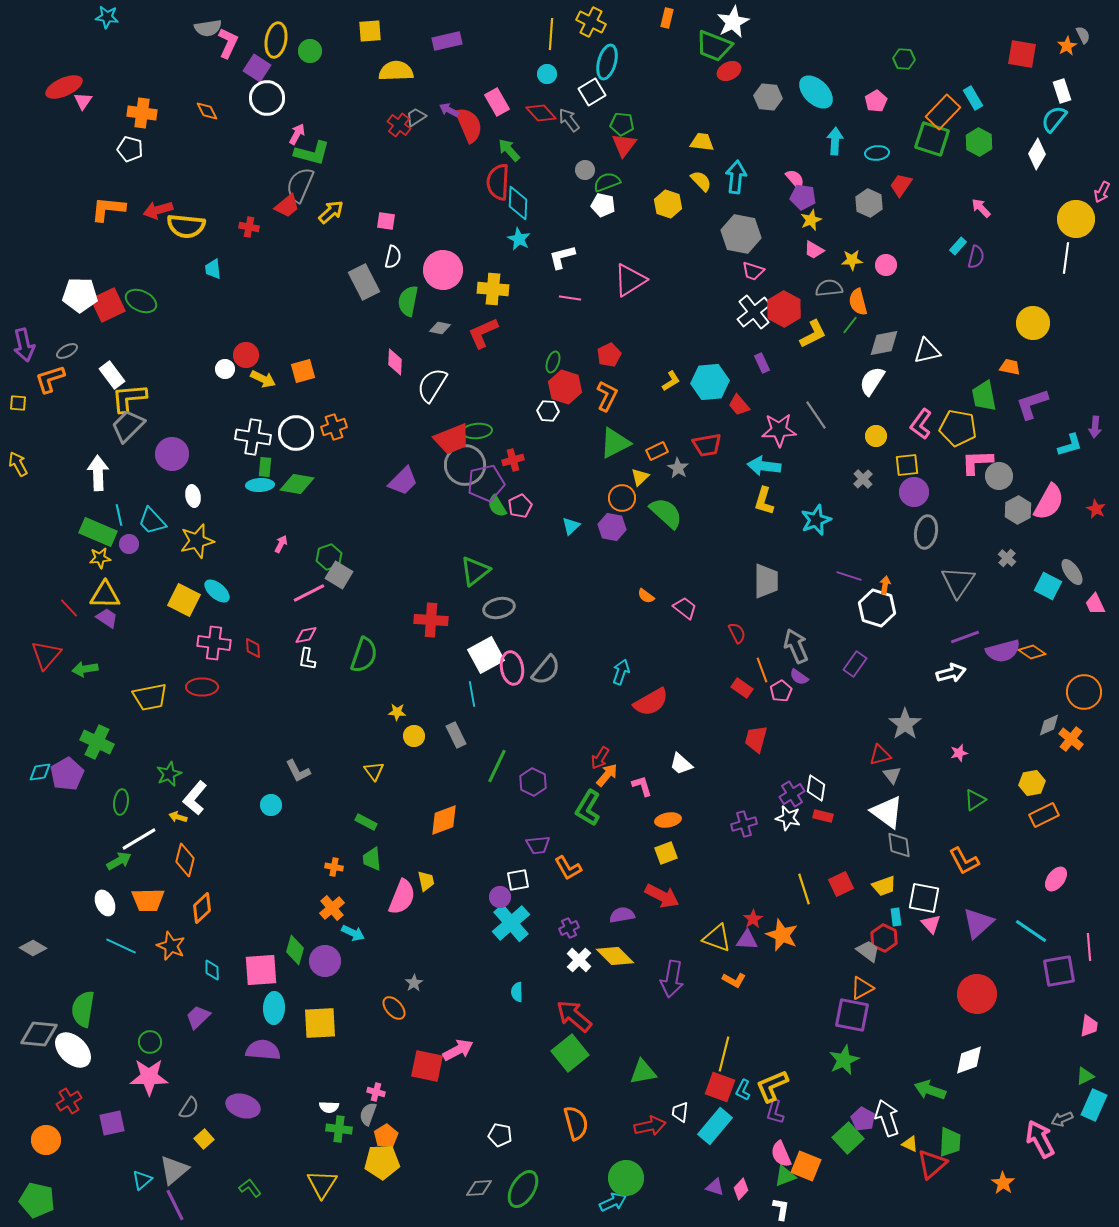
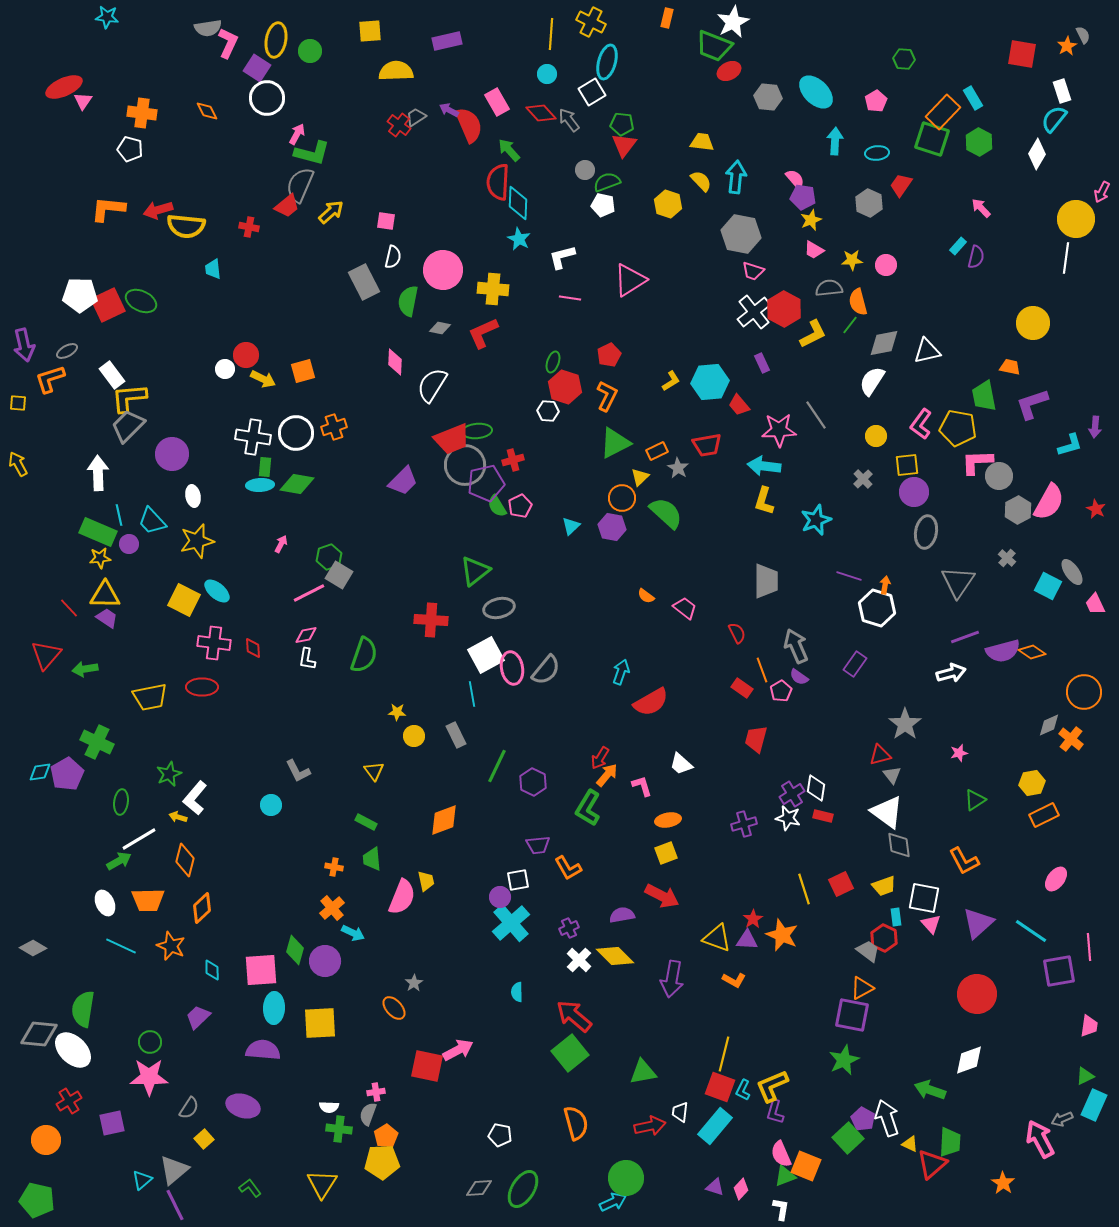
pink cross at (376, 1092): rotated 24 degrees counterclockwise
